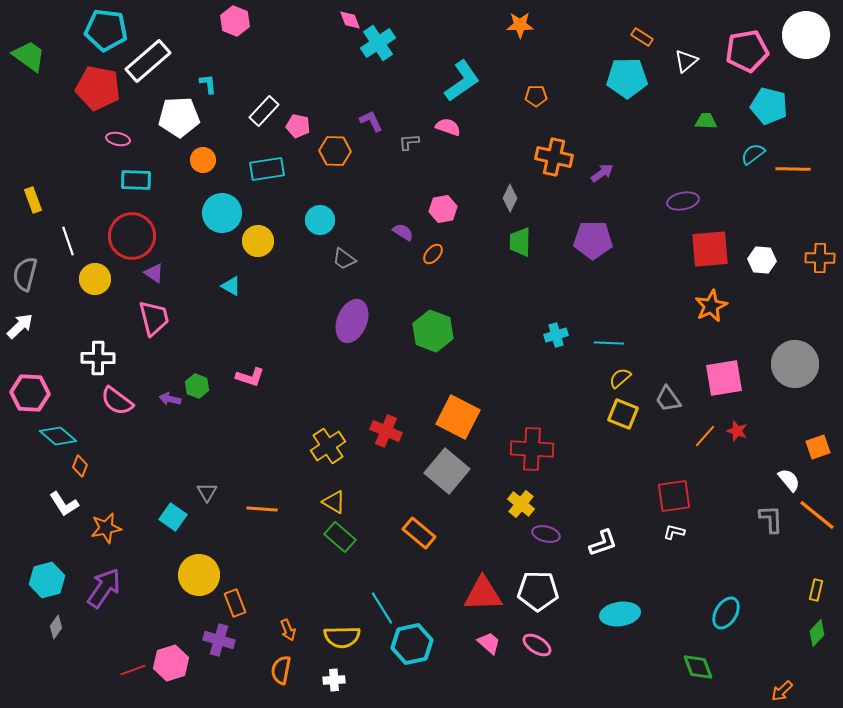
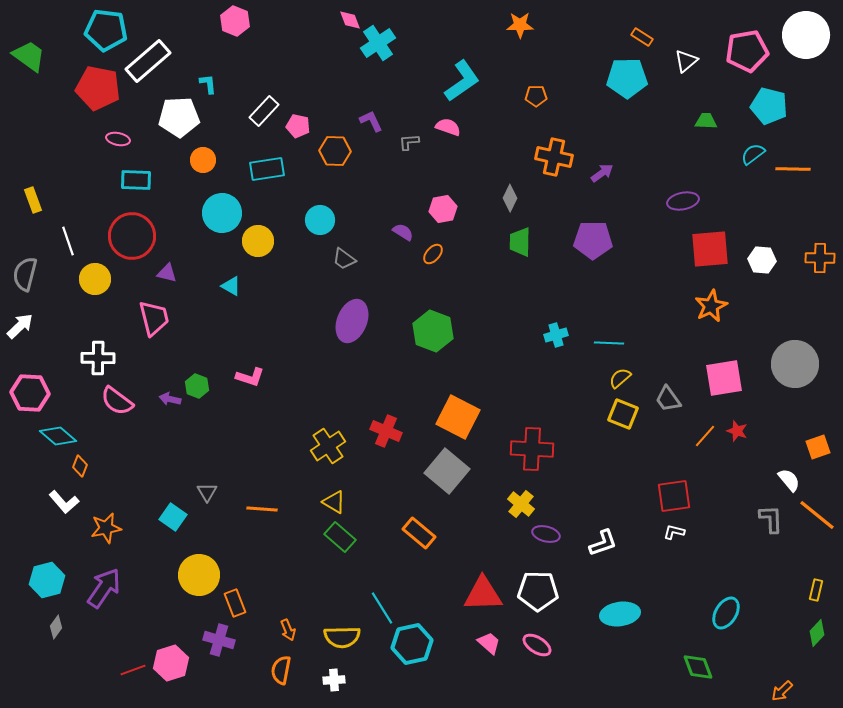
purple triangle at (154, 273): moved 13 px right; rotated 20 degrees counterclockwise
white L-shape at (64, 504): moved 2 px up; rotated 8 degrees counterclockwise
